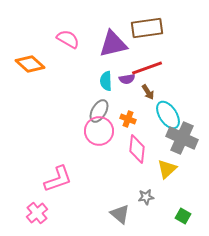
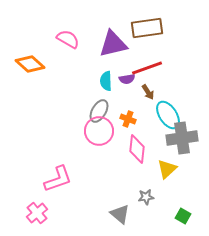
gray cross: rotated 32 degrees counterclockwise
